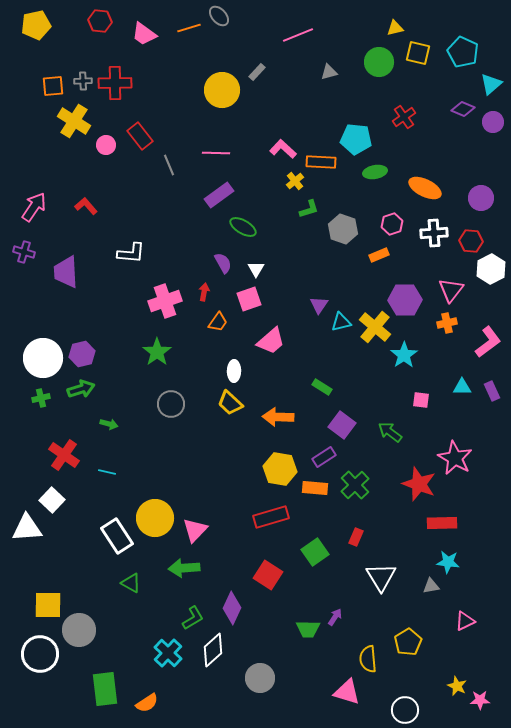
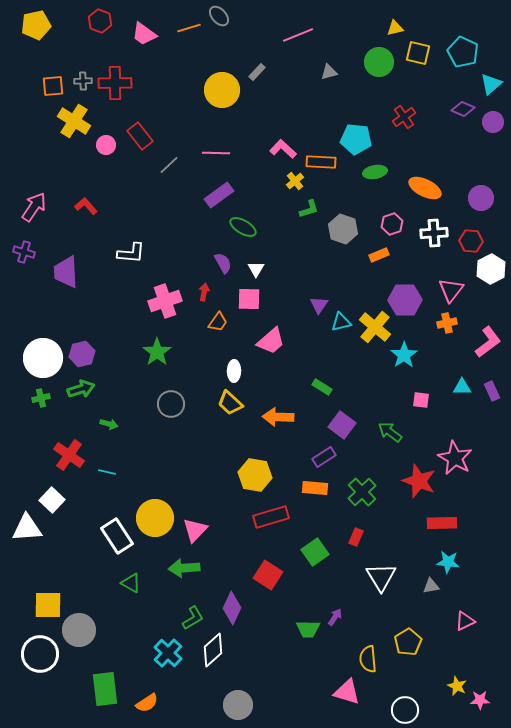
red hexagon at (100, 21): rotated 15 degrees clockwise
gray line at (169, 165): rotated 70 degrees clockwise
pink square at (249, 299): rotated 20 degrees clockwise
red cross at (64, 455): moved 5 px right
yellow hexagon at (280, 469): moved 25 px left, 6 px down
red star at (419, 484): moved 3 px up
green cross at (355, 485): moved 7 px right, 7 px down
gray circle at (260, 678): moved 22 px left, 27 px down
